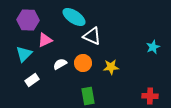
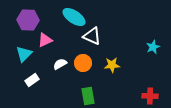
yellow star: moved 1 px right, 2 px up
